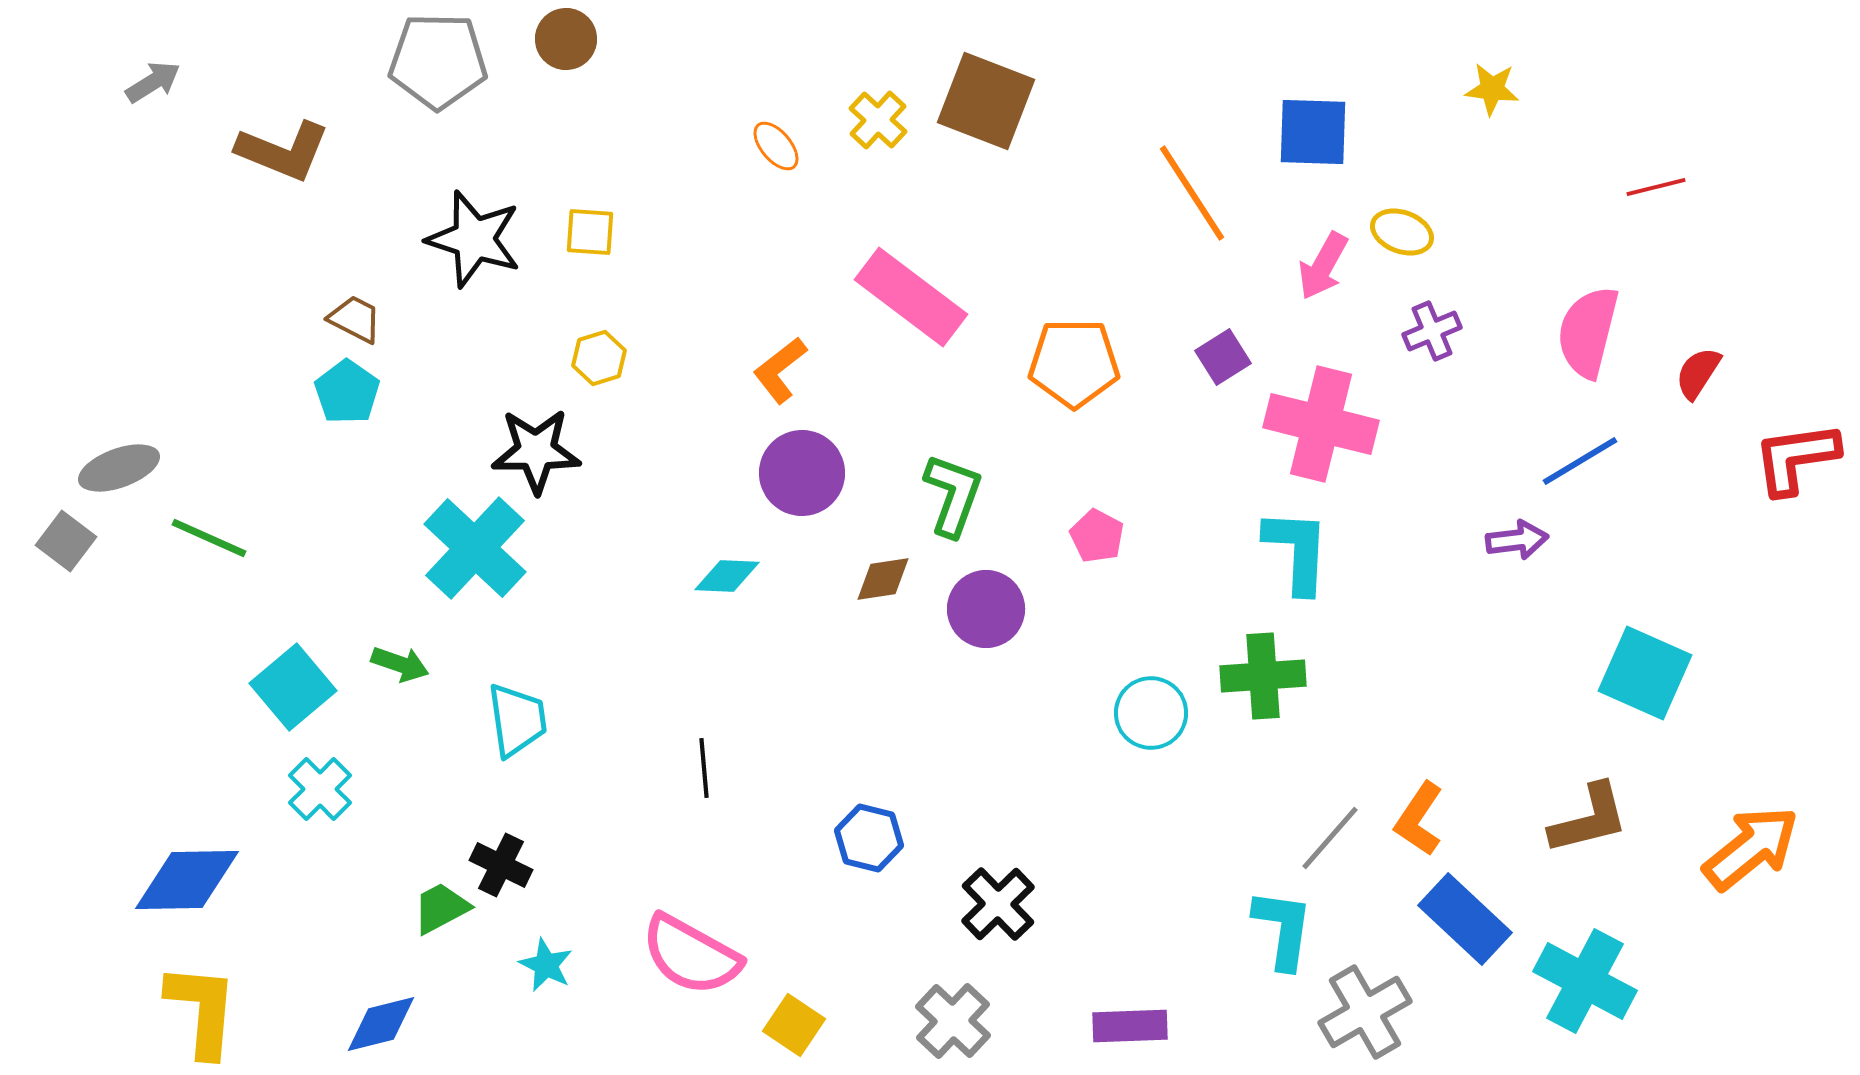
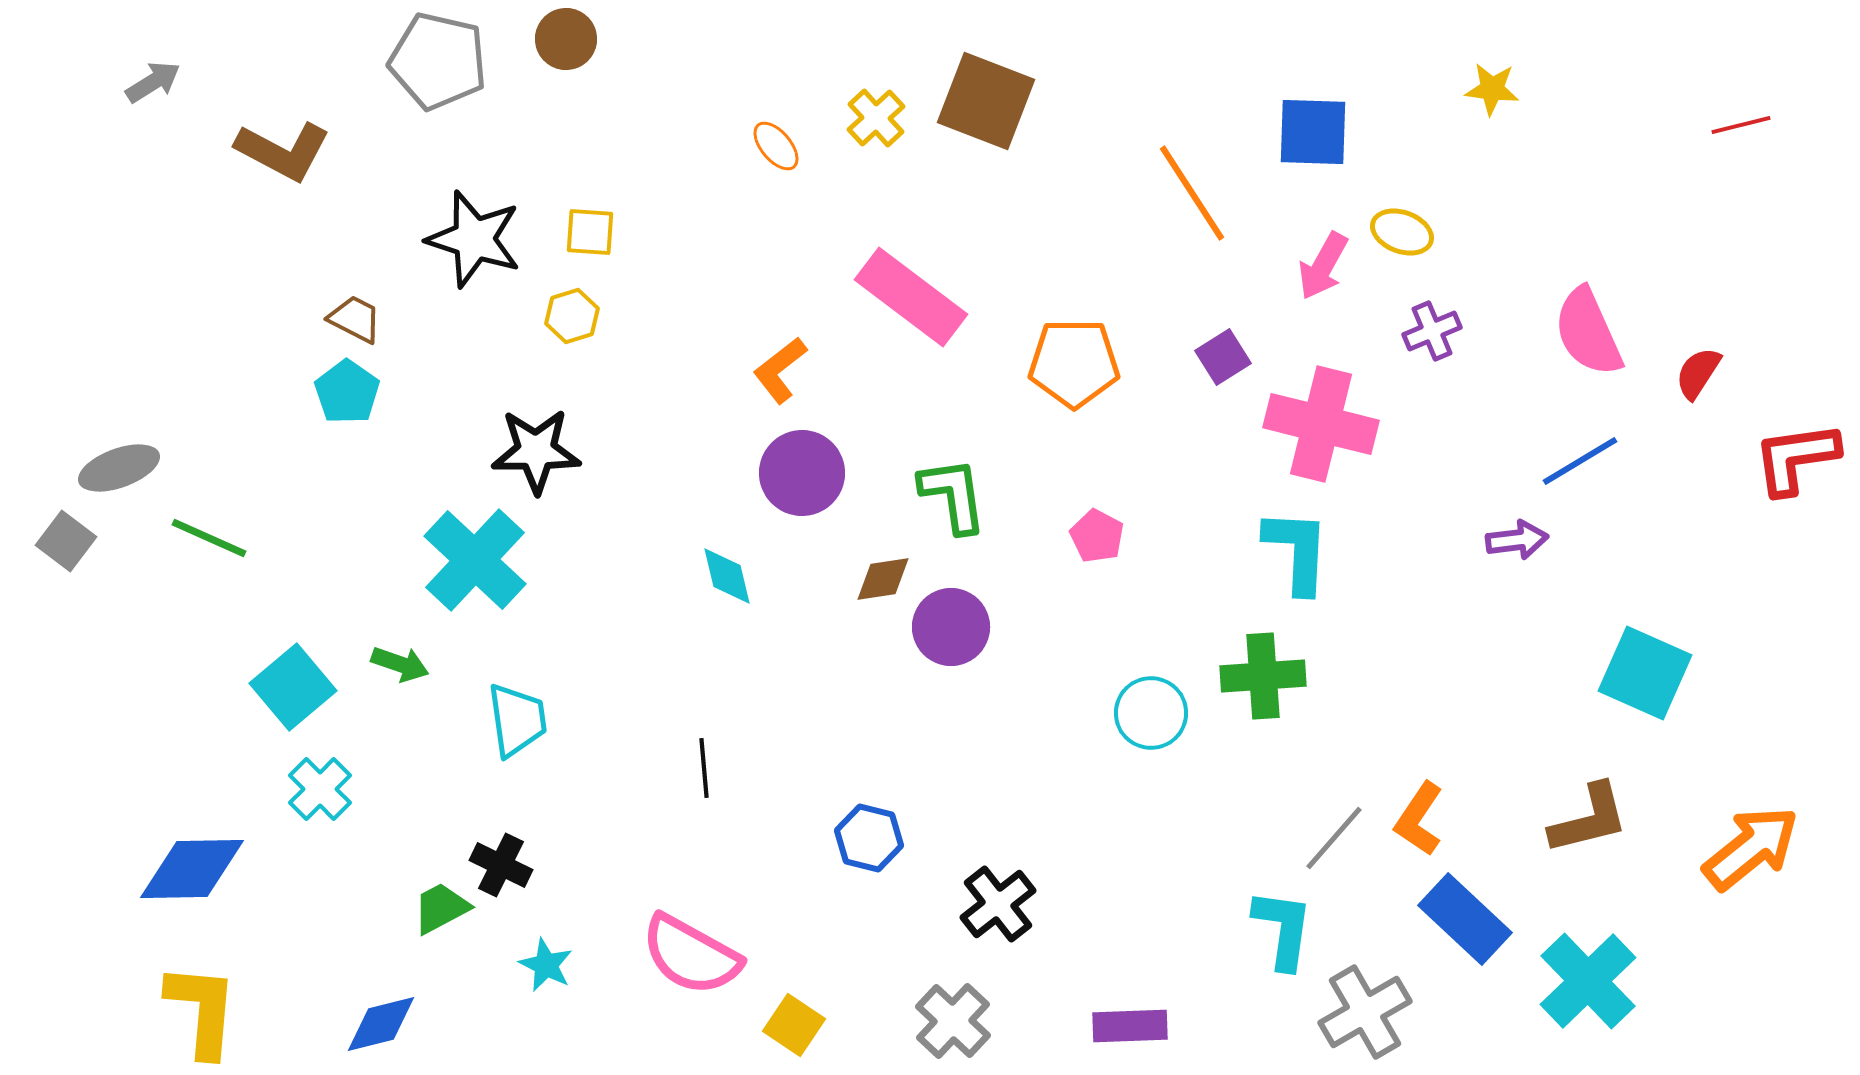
gray pentagon at (438, 61): rotated 12 degrees clockwise
yellow cross at (878, 120): moved 2 px left, 2 px up; rotated 4 degrees clockwise
brown L-shape at (283, 151): rotated 6 degrees clockwise
red line at (1656, 187): moved 85 px right, 62 px up
pink semicircle at (1588, 332): rotated 38 degrees counterclockwise
yellow hexagon at (599, 358): moved 27 px left, 42 px up
green L-shape at (953, 495): rotated 28 degrees counterclockwise
cyan cross at (475, 548): moved 12 px down
cyan diamond at (727, 576): rotated 74 degrees clockwise
purple circle at (986, 609): moved 35 px left, 18 px down
gray line at (1330, 838): moved 4 px right
blue diamond at (187, 880): moved 5 px right, 11 px up
black cross at (998, 904): rotated 6 degrees clockwise
cyan cross at (1585, 981): moved 3 px right; rotated 18 degrees clockwise
